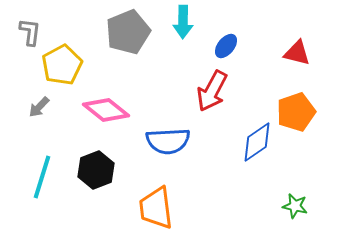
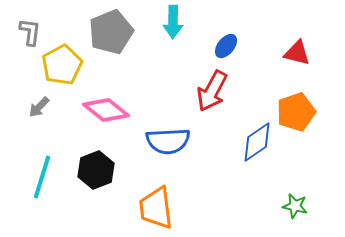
cyan arrow: moved 10 px left
gray pentagon: moved 17 px left
